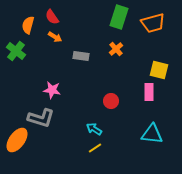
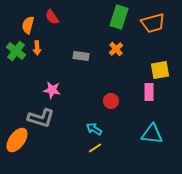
orange arrow: moved 18 px left, 11 px down; rotated 56 degrees clockwise
yellow square: moved 1 px right; rotated 24 degrees counterclockwise
